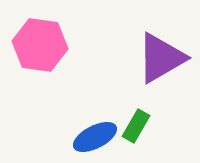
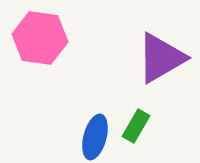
pink hexagon: moved 7 px up
blue ellipse: rotated 48 degrees counterclockwise
